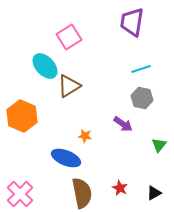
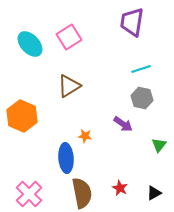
cyan ellipse: moved 15 px left, 22 px up
blue ellipse: rotated 64 degrees clockwise
pink cross: moved 9 px right
